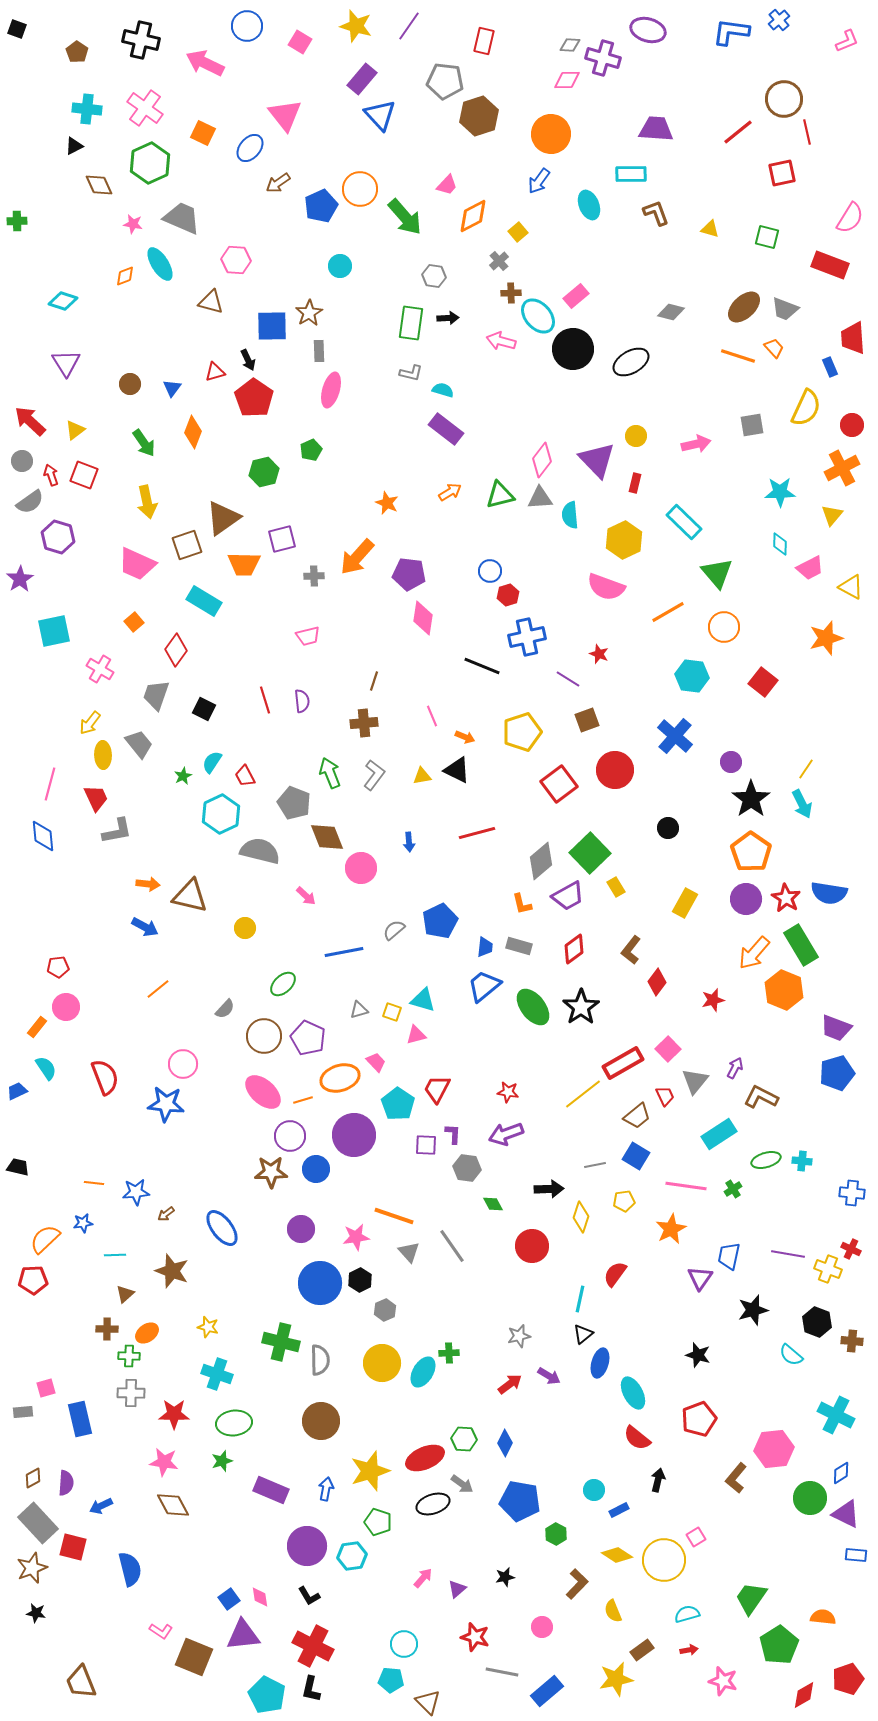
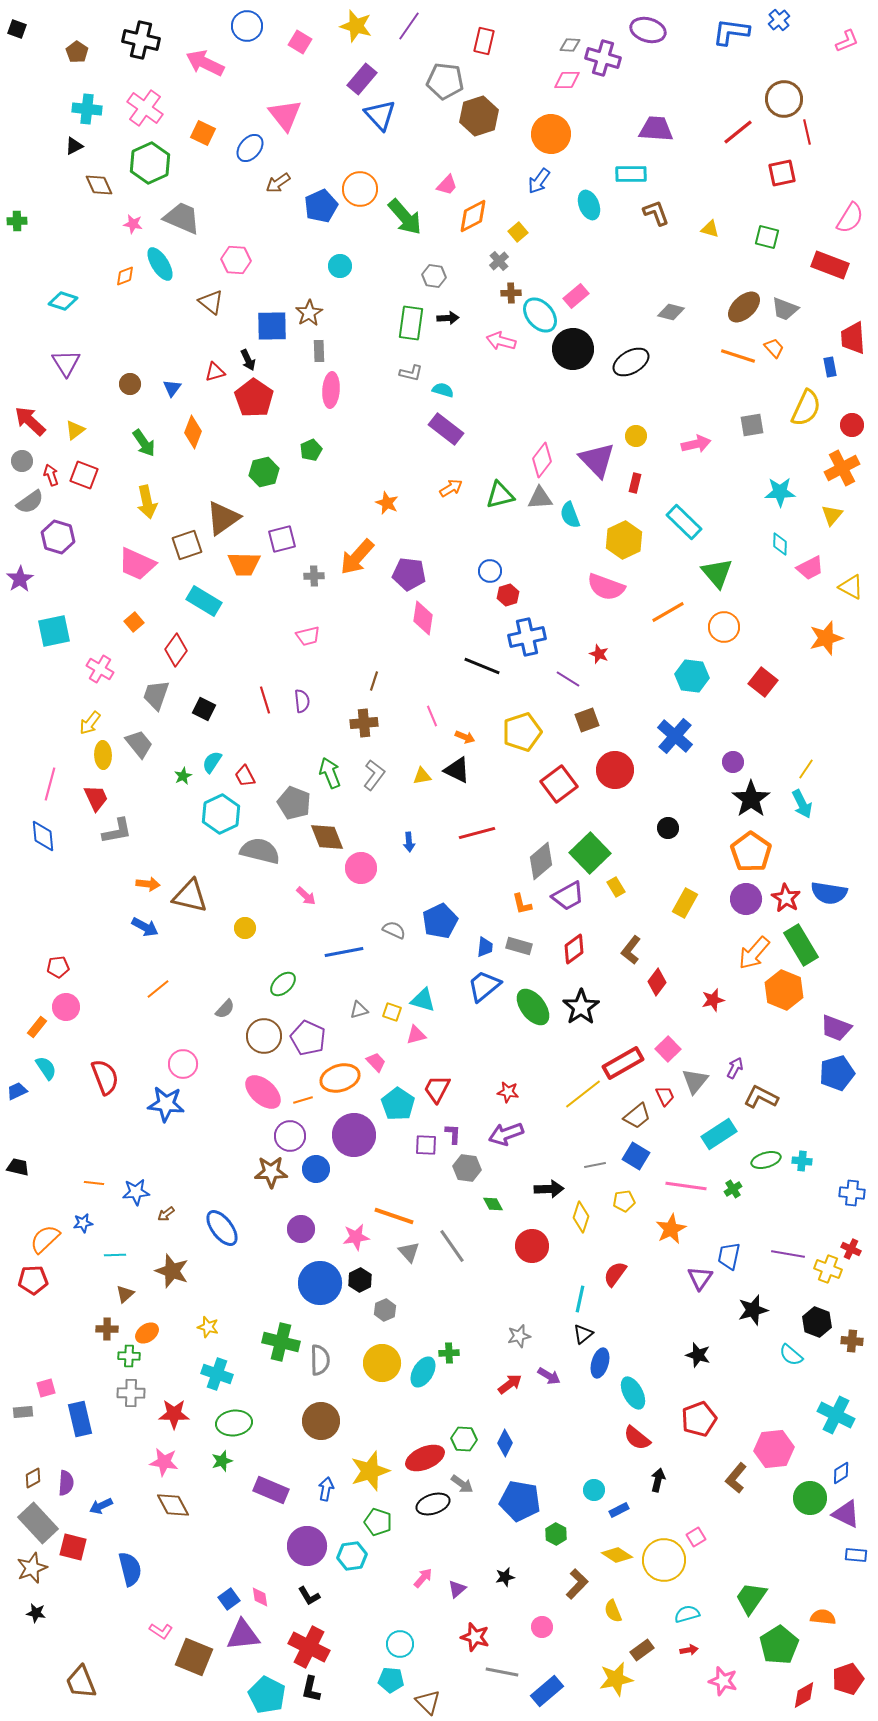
brown triangle at (211, 302): rotated 24 degrees clockwise
cyan ellipse at (538, 316): moved 2 px right, 1 px up
blue rectangle at (830, 367): rotated 12 degrees clockwise
pink ellipse at (331, 390): rotated 12 degrees counterclockwise
orange arrow at (450, 492): moved 1 px right, 4 px up
cyan semicircle at (570, 515): rotated 16 degrees counterclockwise
purple circle at (731, 762): moved 2 px right
gray semicircle at (394, 930): rotated 65 degrees clockwise
cyan circle at (404, 1644): moved 4 px left
red cross at (313, 1646): moved 4 px left, 1 px down
